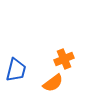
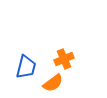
blue trapezoid: moved 10 px right, 3 px up
